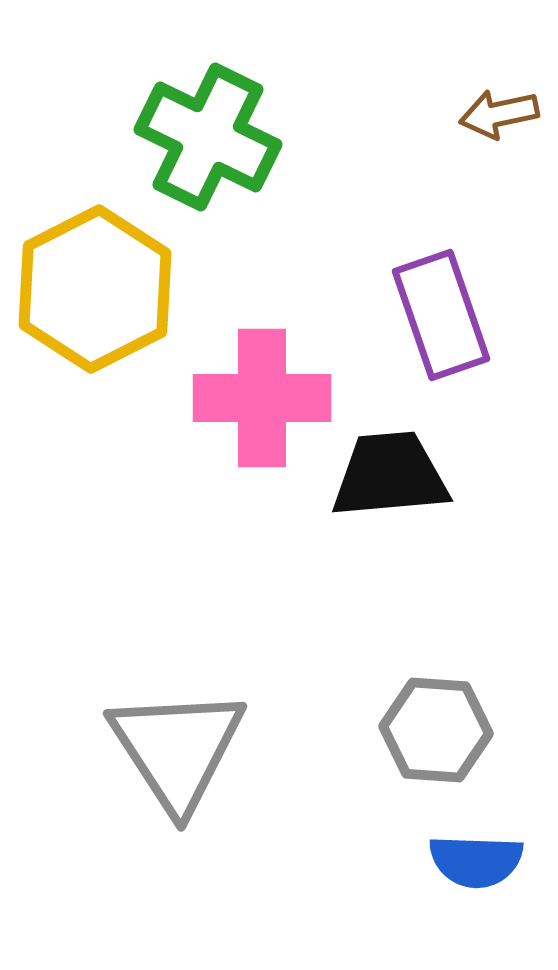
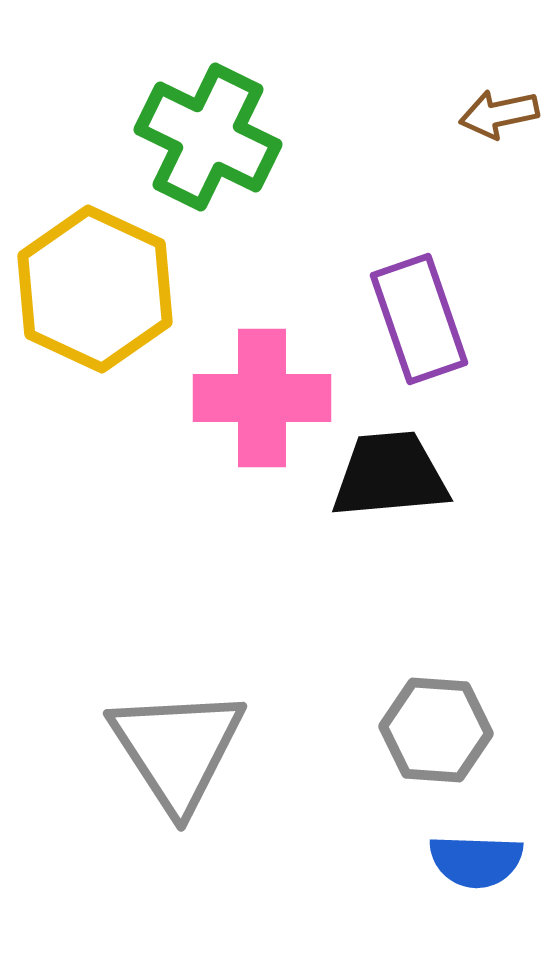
yellow hexagon: rotated 8 degrees counterclockwise
purple rectangle: moved 22 px left, 4 px down
